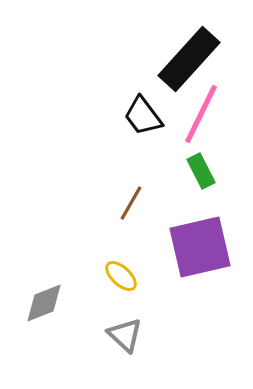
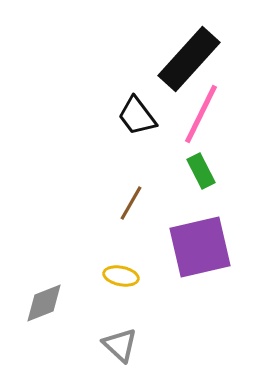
black trapezoid: moved 6 px left
yellow ellipse: rotated 32 degrees counterclockwise
gray triangle: moved 5 px left, 10 px down
